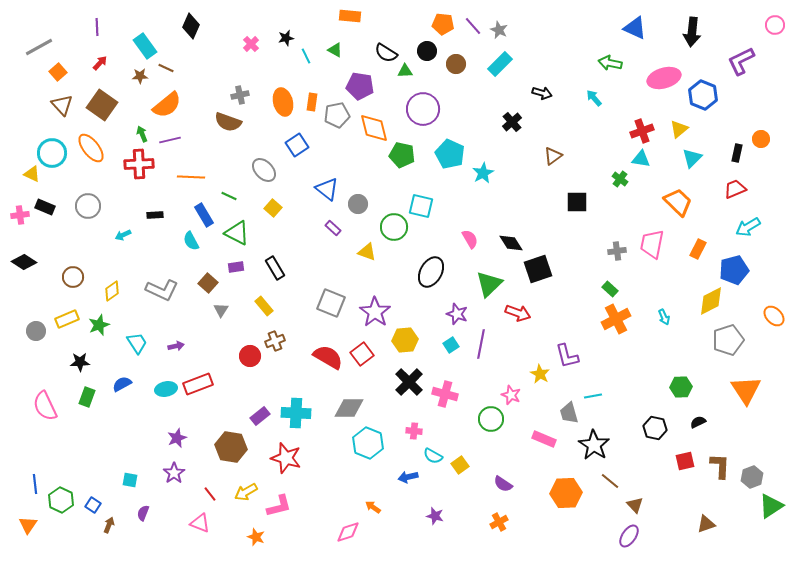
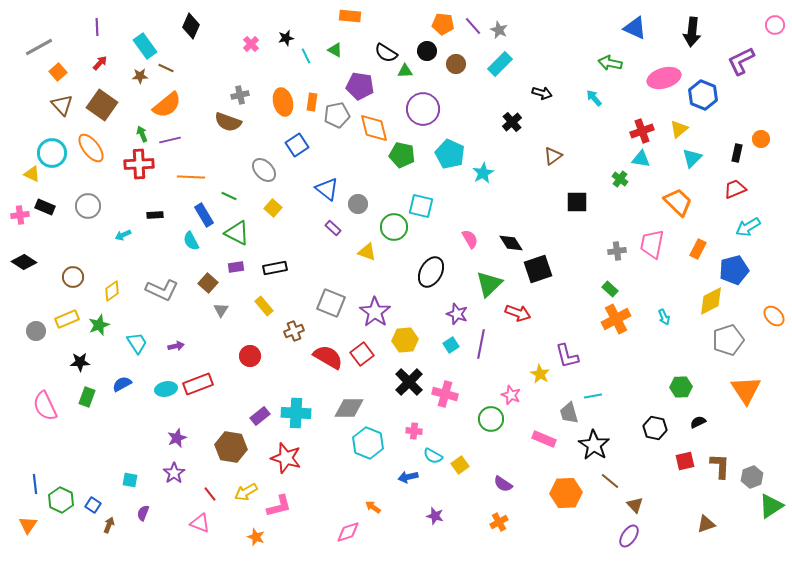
black rectangle at (275, 268): rotated 70 degrees counterclockwise
brown cross at (275, 341): moved 19 px right, 10 px up
